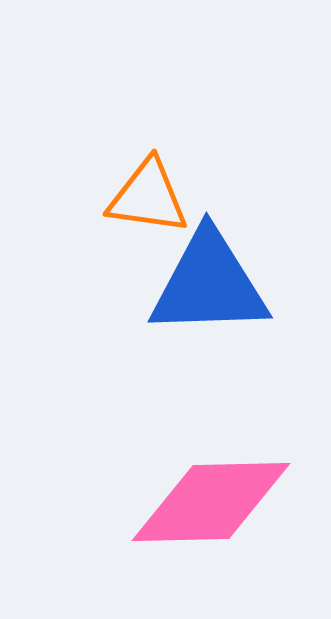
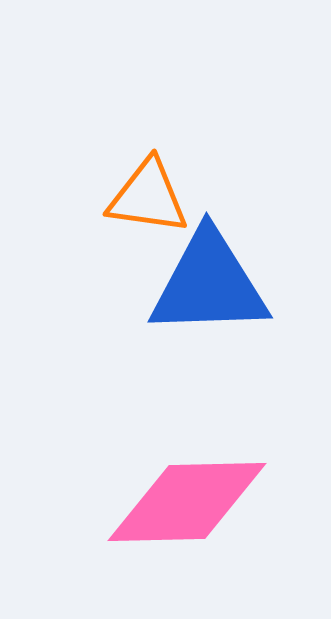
pink diamond: moved 24 px left
